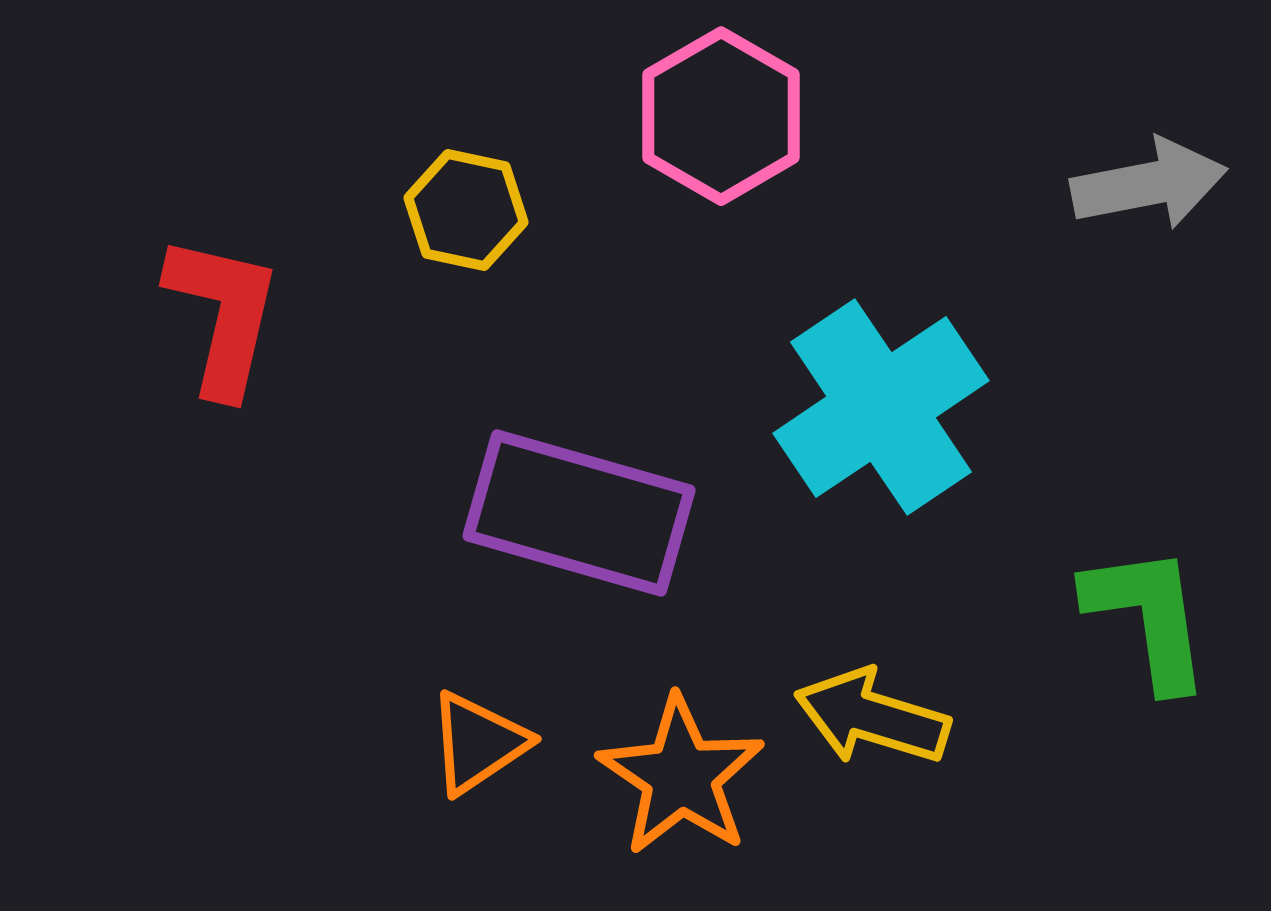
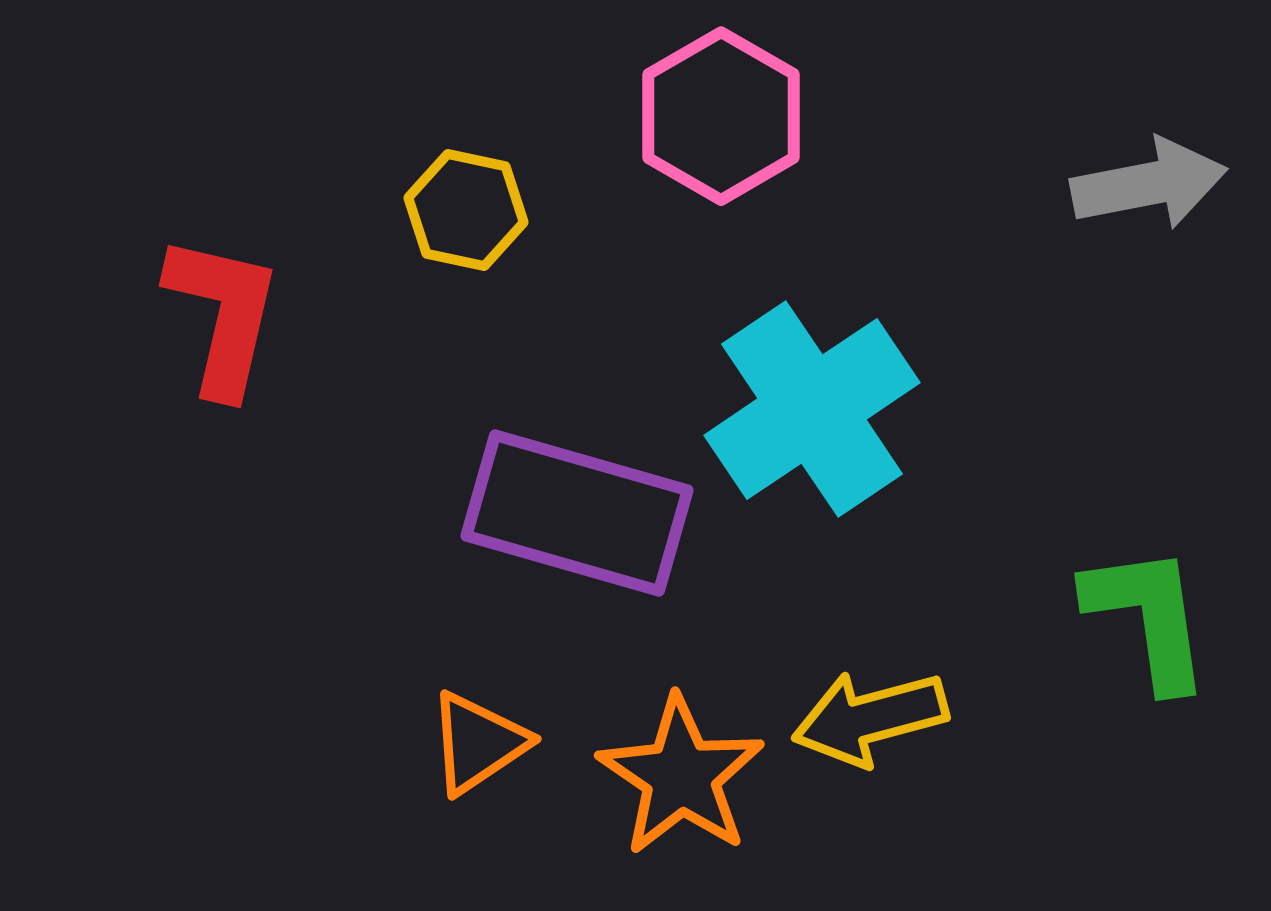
cyan cross: moved 69 px left, 2 px down
purple rectangle: moved 2 px left
yellow arrow: moved 2 px left, 1 px down; rotated 32 degrees counterclockwise
